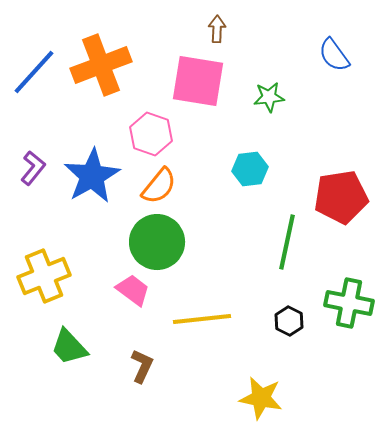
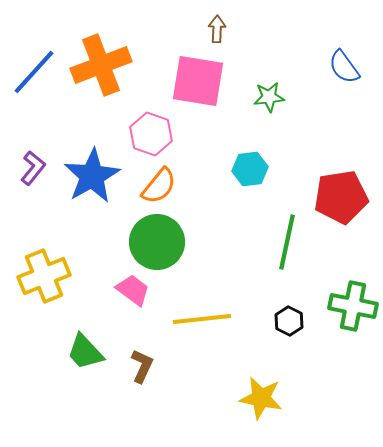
blue semicircle: moved 10 px right, 12 px down
green cross: moved 4 px right, 3 px down
green trapezoid: moved 16 px right, 5 px down
